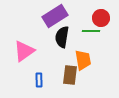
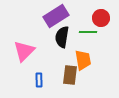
purple rectangle: moved 1 px right
green line: moved 3 px left, 1 px down
pink triangle: rotated 10 degrees counterclockwise
